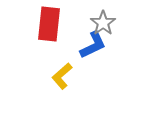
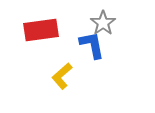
red rectangle: moved 8 px left, 6 px down; rotated 76 degrees clockwise
blue L-shape: moved 1 px left; rotated 76 degrees counterclockwise
